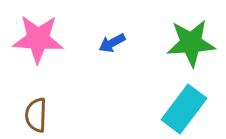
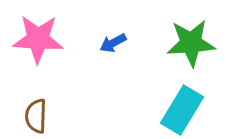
blue arrow: moved 1 px right
cyan rectangle: moved 2 px left, 1 px down; rotated 6 degrees counterclockwise
brown semicircle: moved 1 px down
